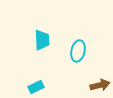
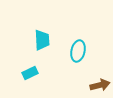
cyan rectangle: moved 6 px left, 14 px up
